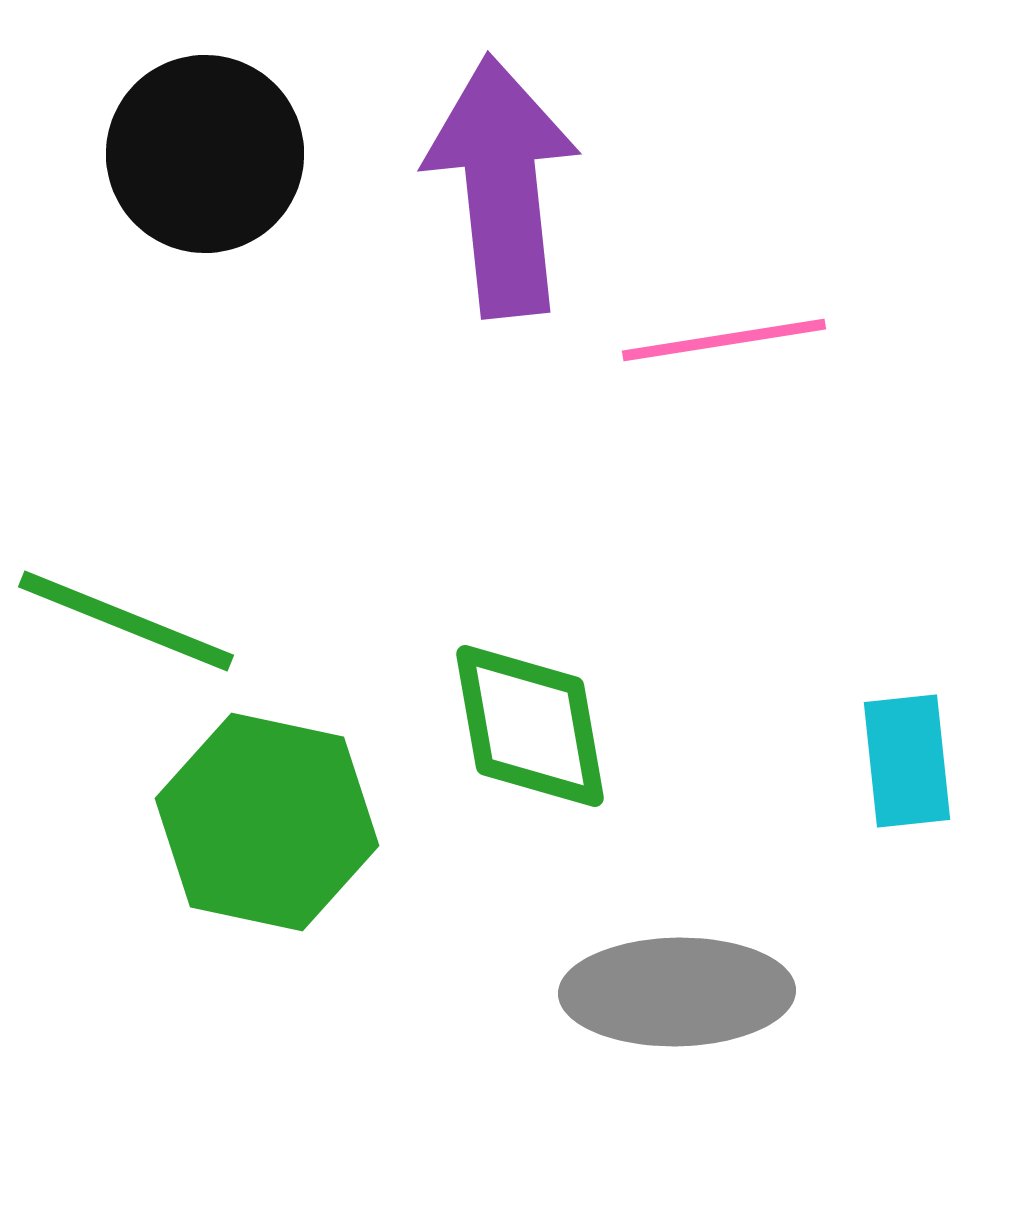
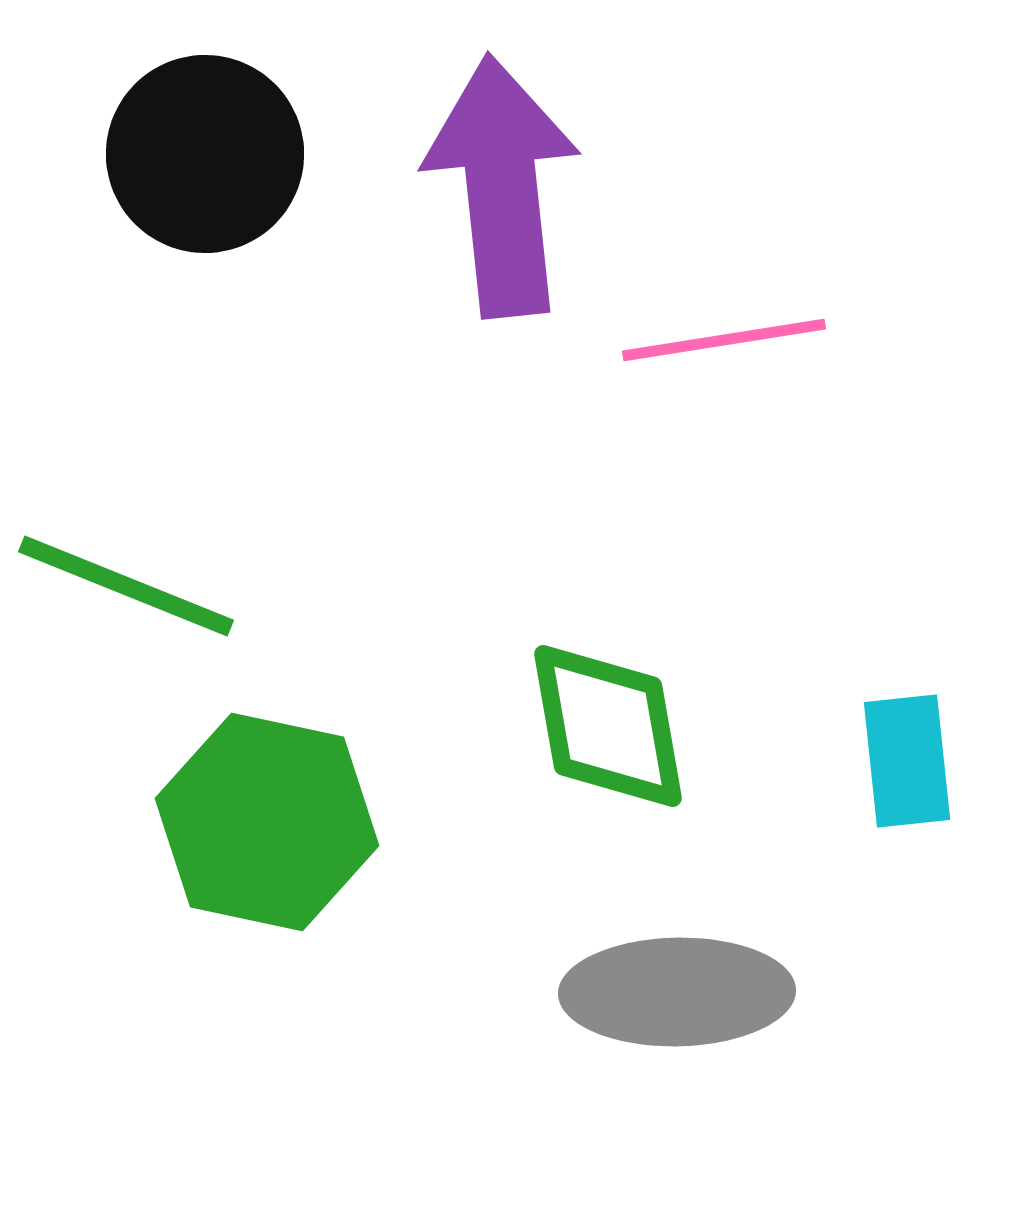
green line: moved 35 px up
green diamond: moved 78 px right
